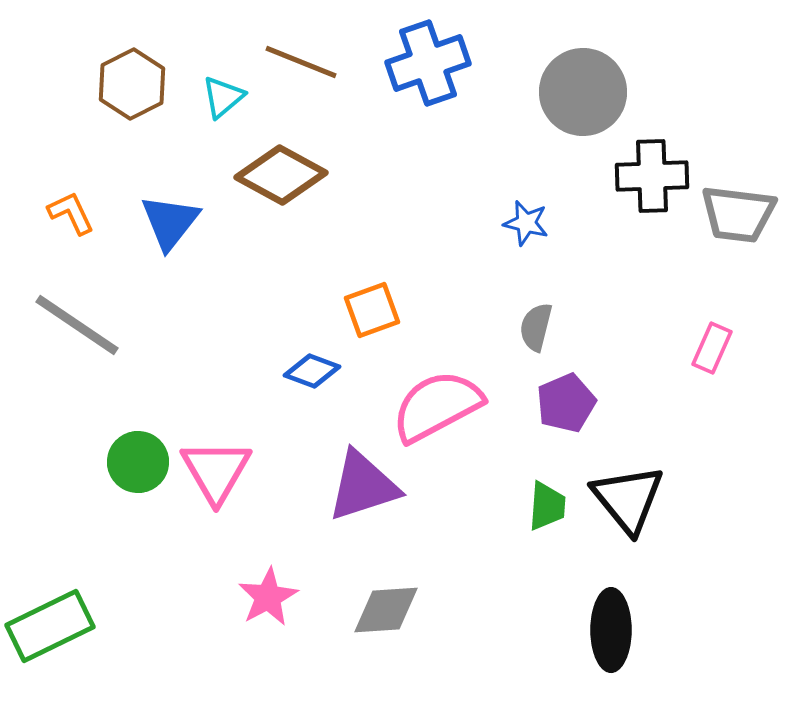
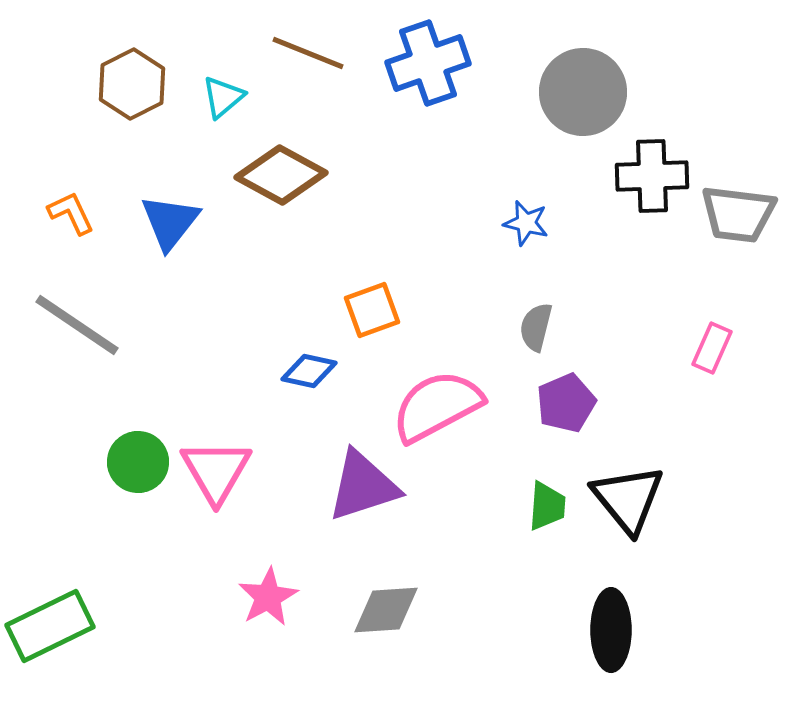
brown line: moved 7 px right, 9 px up
blue diamond: moved 3 px left; rotated 8 degrees counterclockwise
